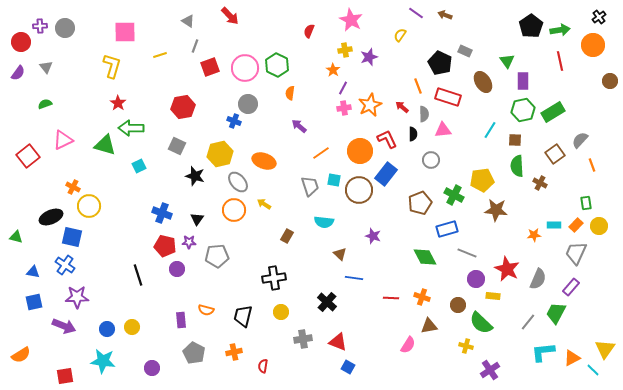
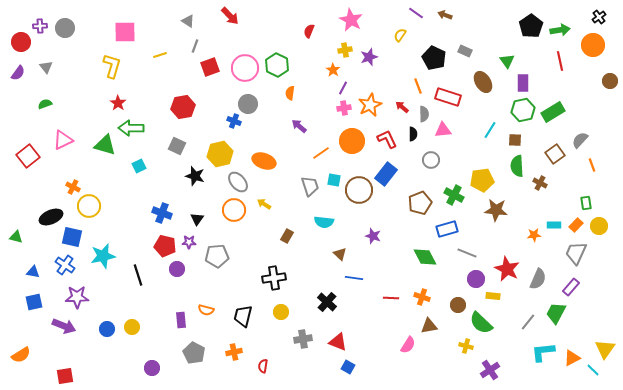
black pentagon at (440, 63): moved 6 px left, 5 px up
purple rectangle at (523, 81): moved 2 px down
orange circle at (360, 151): moved 8 px left, 10 px up
cyan star at (103, 361): moved 105 px up; rotated 20 degrees counterclockwise
